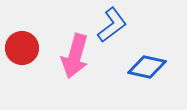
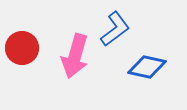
blue L-shape: moved 3 px right, 4 px down
